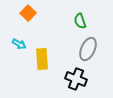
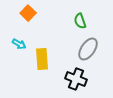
gray ellipse: rotated 10 degrees clockwise
